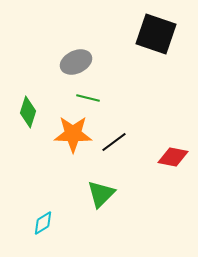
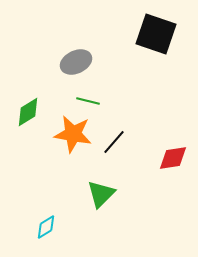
green line: moved 3 px down
green diamond: rotated 40 degrees clockwise
orange star: rotated 9 degrees clockwise
black line: rotated 12 degrees counterclockwise
red diamond: moved 1 px down; rotated 20 degrees counterclockwise
cyan diamond: moved 3 px right, 4 px down
